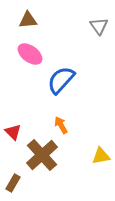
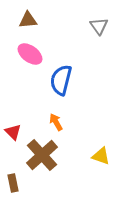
blue semicircle: rotated 28 degrees counterclockwise
orange arrow: moved 5 px left, 3 px up
yellow triangle: rotated 30 degrees clockwise
brown rectangle: rotated 42 degrees counterclockwise
